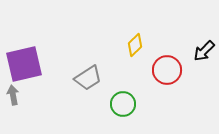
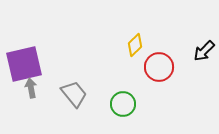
red circle: moved 8 px left, 3 px up
gray trapezoid: moved 14 px left, 16 px down; rotated 96 degrees counterclockwise
gray arrow: moved 18 px right, 7 px up
